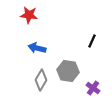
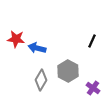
red star: moved 13 px left, 24 px down
gray hexagon: rotated 20 degrees clockwise
